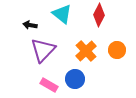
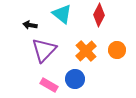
purple triangle: moved 1 px right
